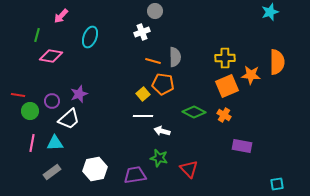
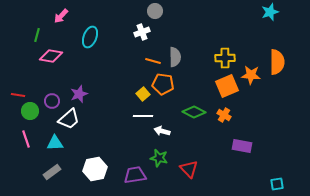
pink line: moved 6 px left, 4 px up; rotated 30 degrees counterclockwise
